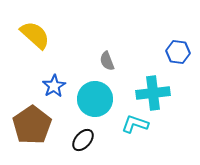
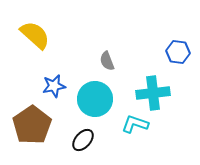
blue star: rotated 20 degrees clockwise
